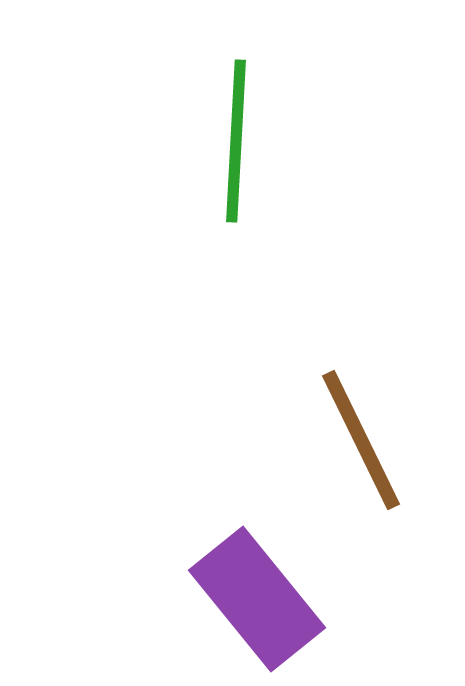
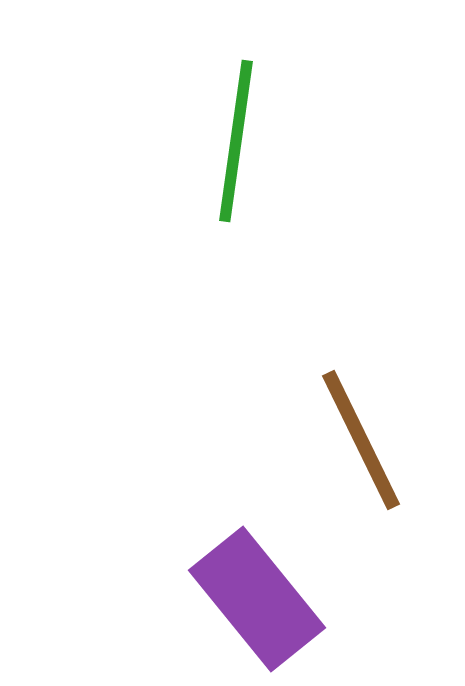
green line: rotated 5 degrees clockwise
